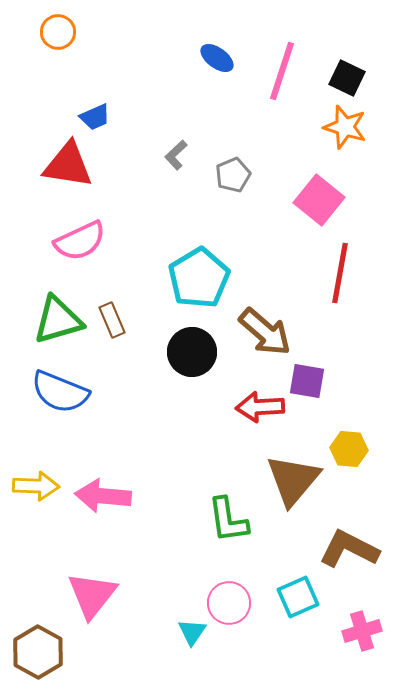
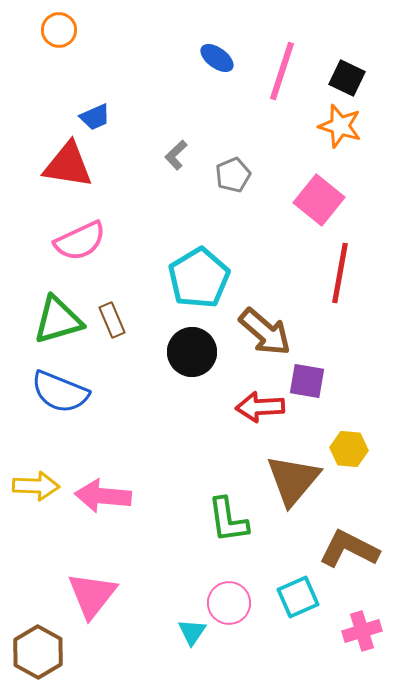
orange circle: moved 1 px right, 2 px up
orange star: moved 5 px left, 1 px up
